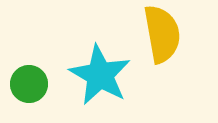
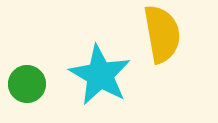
green circle: moved 2 px left
